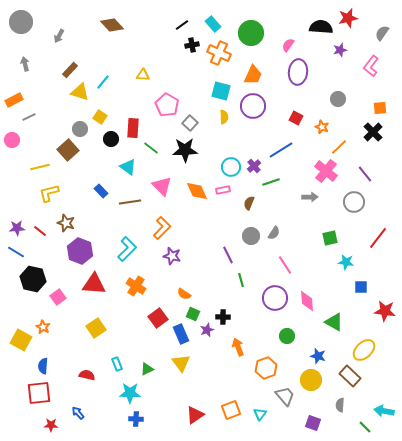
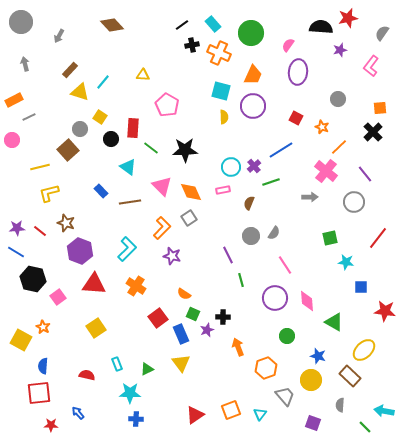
gray square at (190, 123): moved 1 px left, 95 px down; rotated 14 degrees clockwise
orange diamond at (197, 191): moved 6 px left, 1 px down
